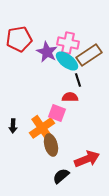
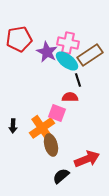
brown rectangle: moved 1 px right
